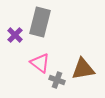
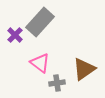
gray rectangle: rotated 28 degrees clockwise
brown triangle: moved 1 px right; rotated 25 degrees counterclockwise
gray cross: moved 3 px down; rotated 28 degrees counterclockwise
